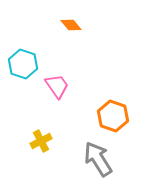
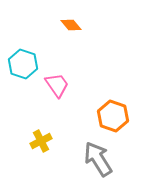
pink trapezoid: moved 1 px up
